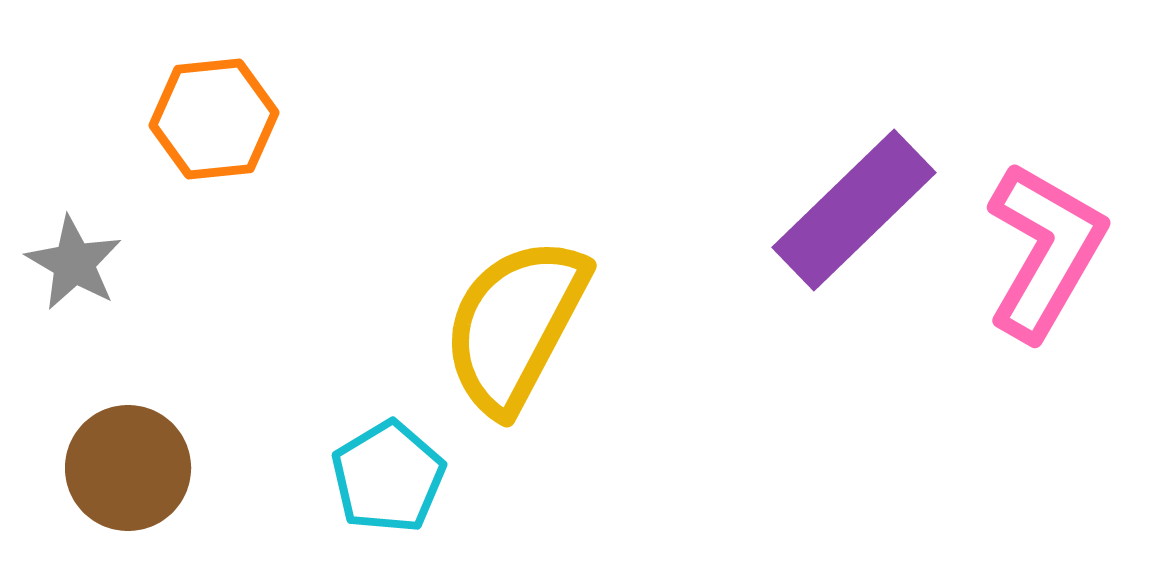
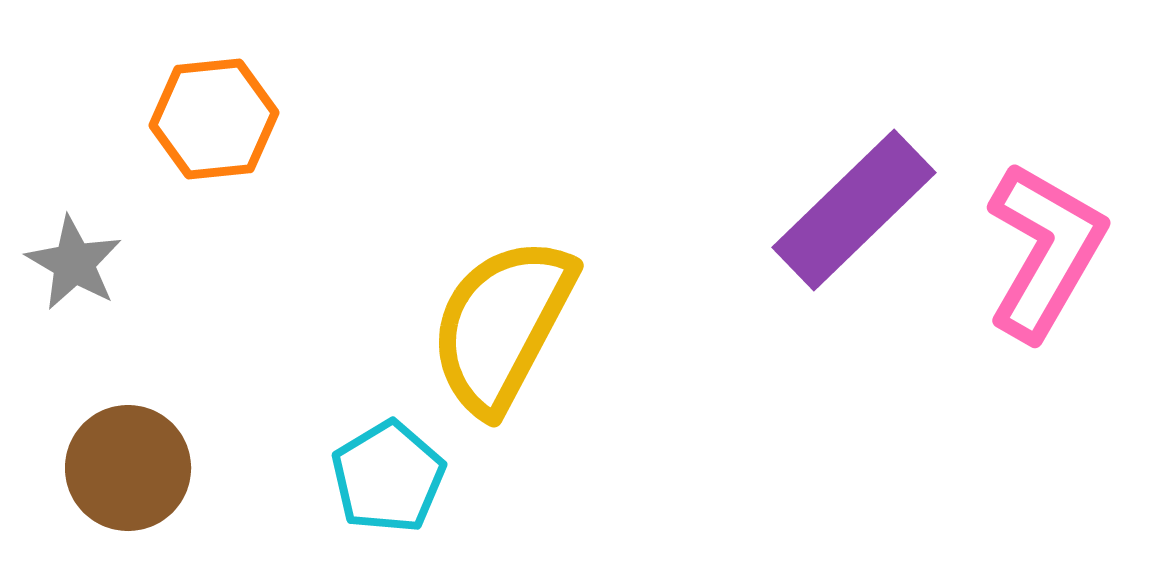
yellow semicircle: moved 13 px left
